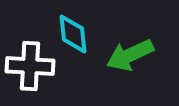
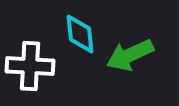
cyan diamond: moved 7 px right
